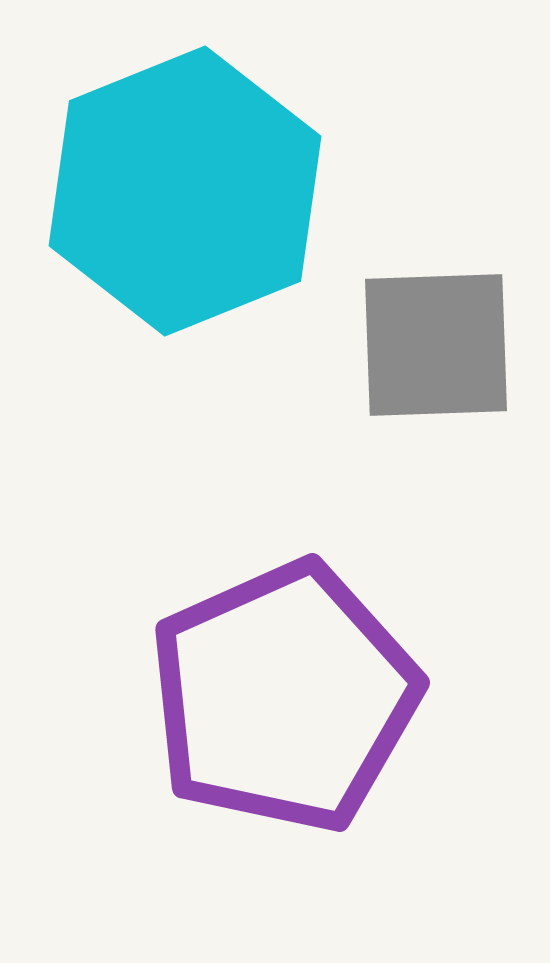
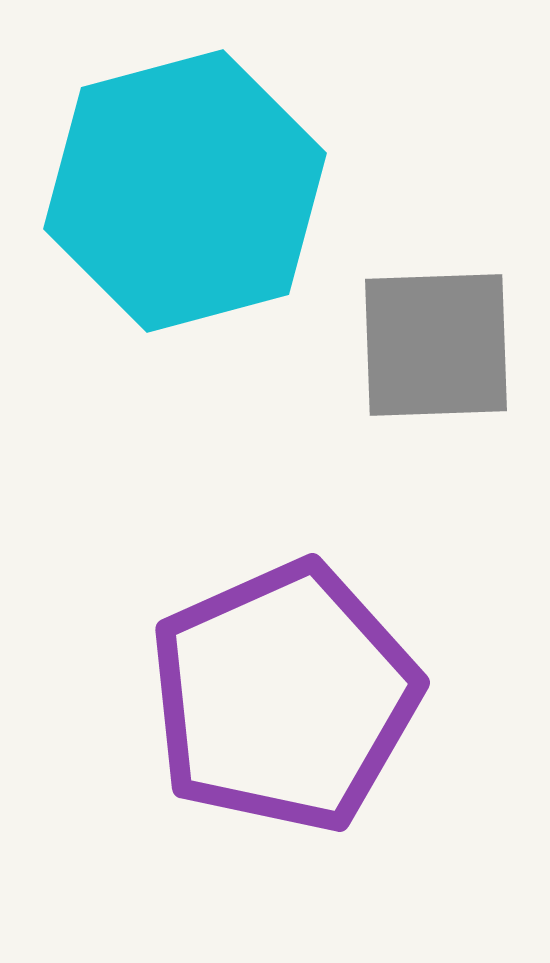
cyan hexagon: rotated 7 degrees clockwise
